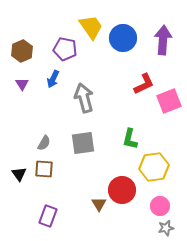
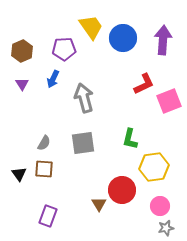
purple pentagon: moved 1 px left; rotated 15 degrees counterclockwise
